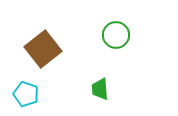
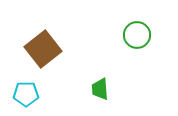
green circle: moved 21 px right
cyan pentagon: rotated 20 degrees counterclockwise
